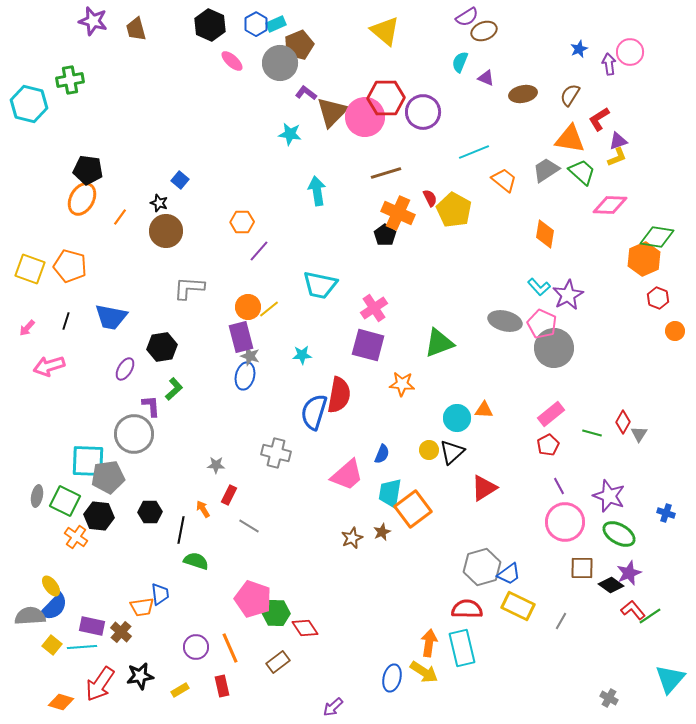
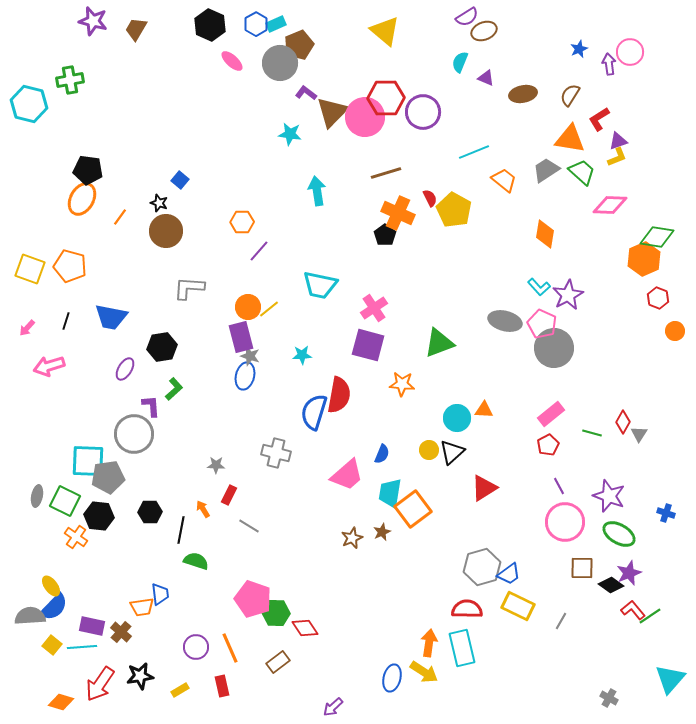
brown trapezoid at (136, 29): rotated 45 degrees clockwise
